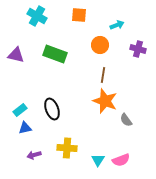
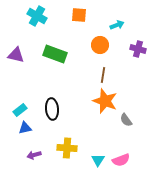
black ellipse: rotated 15 degrees clockwise
